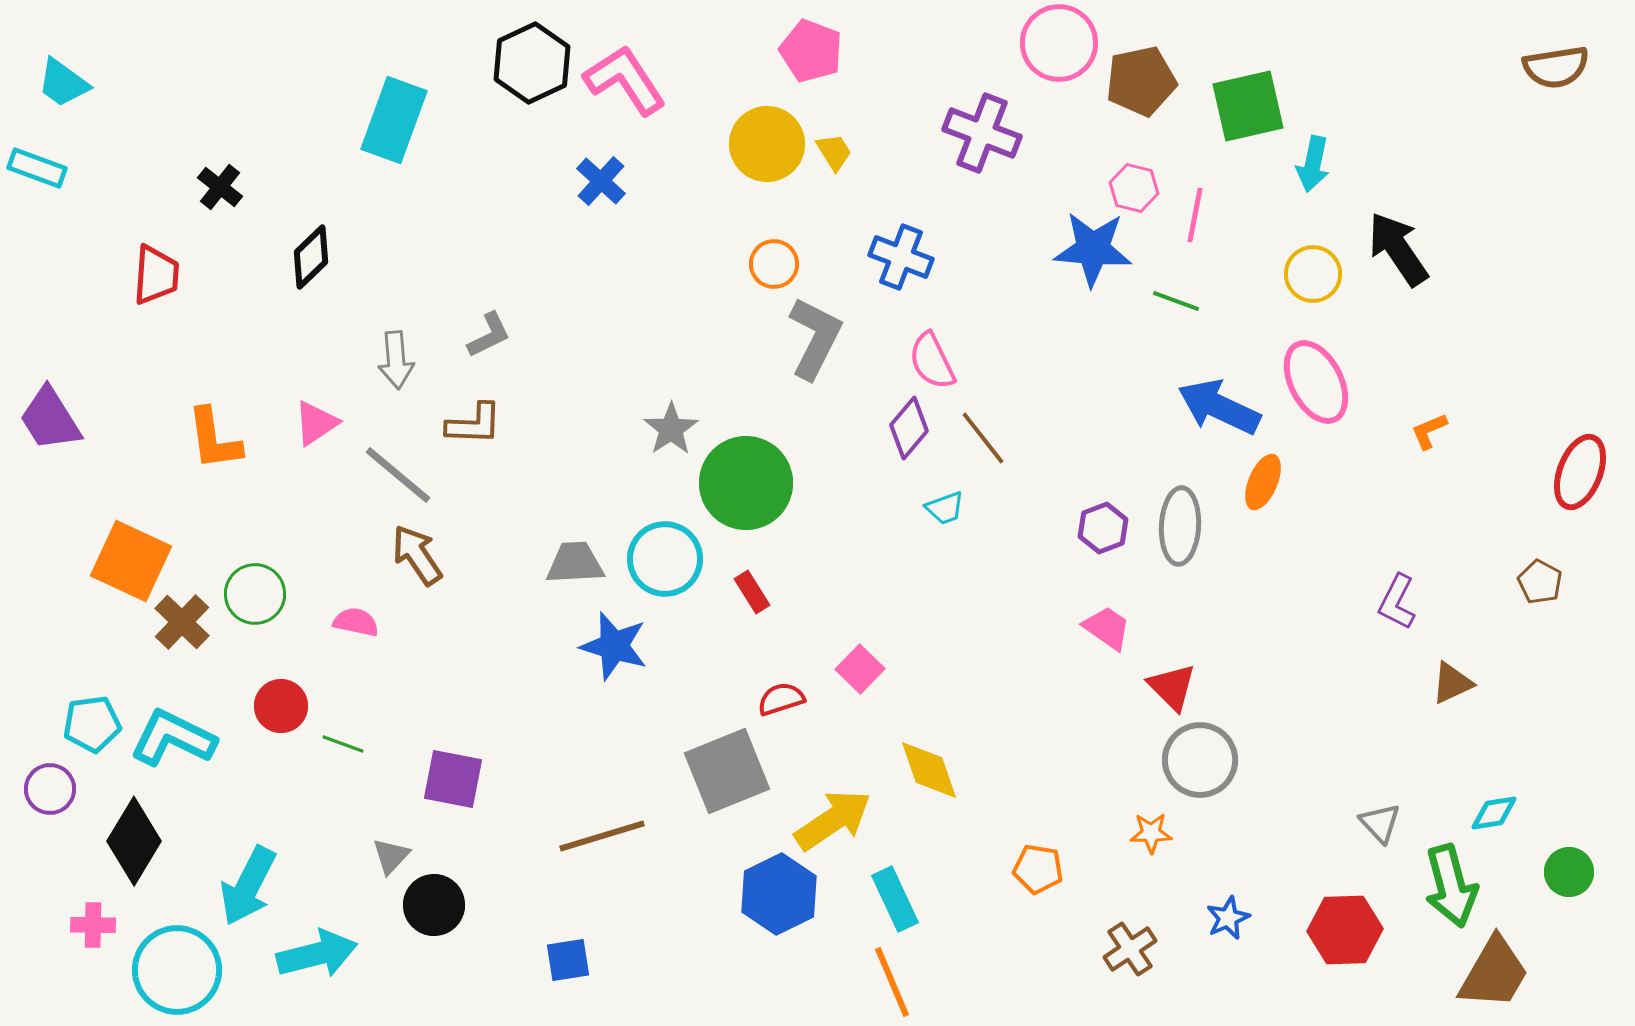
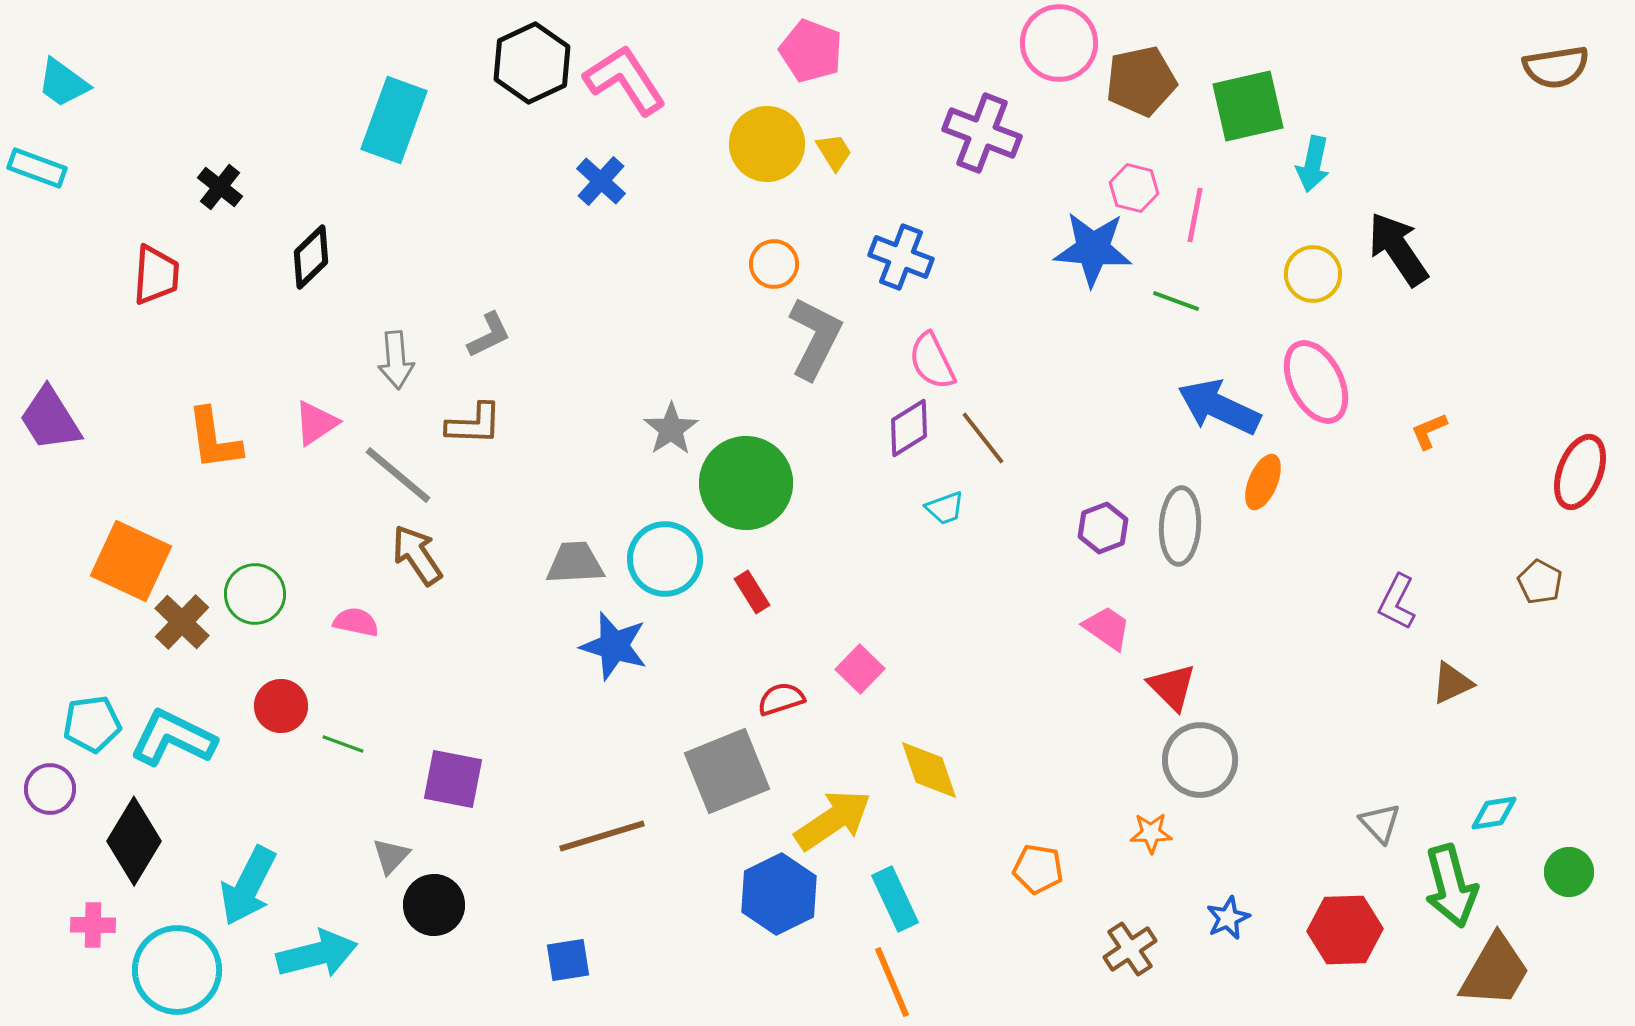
purple diamond at (909, 428): rotated 18 degrees clockwise
brown trapezoid at (1494, 973): moved 1 px right, 2 px up
